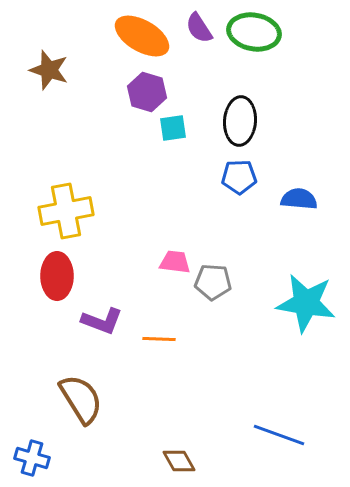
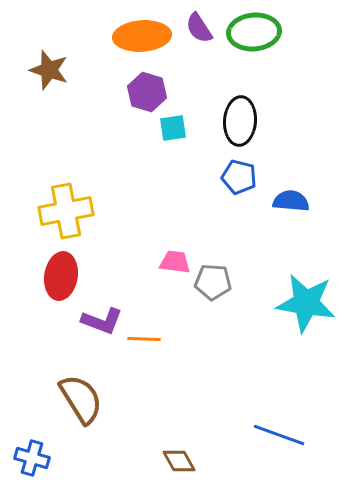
green ellipse: rotated 15 degrees counterclockwise
orange ellipse: rotated 34 degrees counterclockwise
blue pentagon: rotated 16 degrees clockwise
blue semicircle: moved 8 px left, 2 px down
red ellipse: moved 4 px right; rotated 9 degrees clockwise
orange line: moved 15 px left
